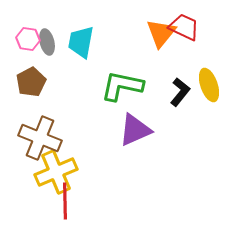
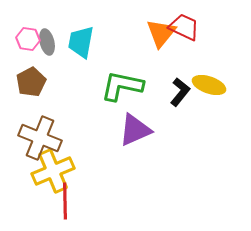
yellow ellipse: rotated 52 degrees counterclockwise
yellow cross: moved 3 px left, 1 px up
